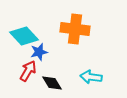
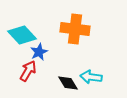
cyan diamond: moved 2 px left, 1 px up
blue star: rotated 12 degrees counterclockwise
black diamond: moved 16 px right
